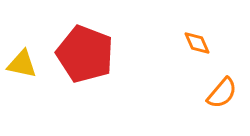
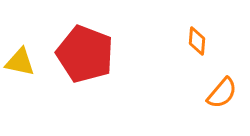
orange diamond: moved 2 px up; rotated 28 degrees clockwise
yellow triangle: moved 2 px left, 2 px up
